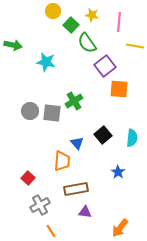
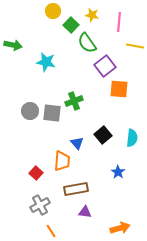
green cross: rotated 12 degrees clockwise
red square: moved 8 px right, 5 px up
orange arrow: rotated 144 degrees counterclockwise
